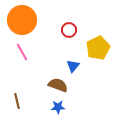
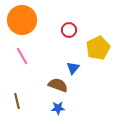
pink line: moved 4 px down
blue triangle: moved 2 px down
blue star: moved 1 px down
